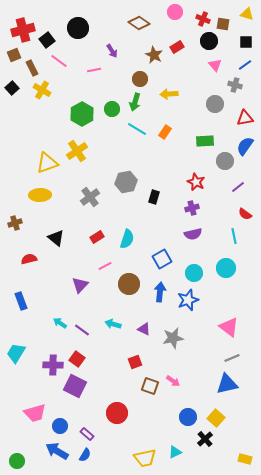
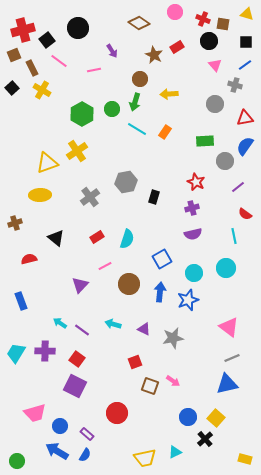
purple cross at (53, 365): moved 8 px left, 14 px up
